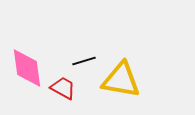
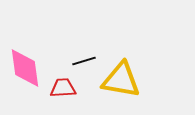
pink diamond: moved 2 px left
red trapezoid: rotated 32 degrees counterclockwise
